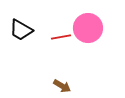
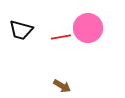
black trapezoid: rotated 15 degrees counterclockwise
